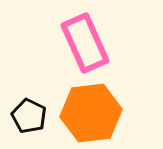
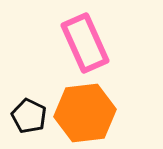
orange hexagon: moved 6 px left
